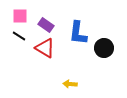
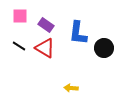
black line: moved 10 px down
yellow arrow: moved 1 px right, 4 px down
